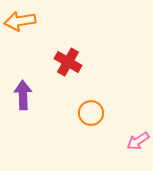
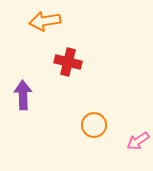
orange arrow: moved 25 px right
red cross: rotated 16 degrees counterclockwise
orange circle: moved 3 px right, 12 px down
